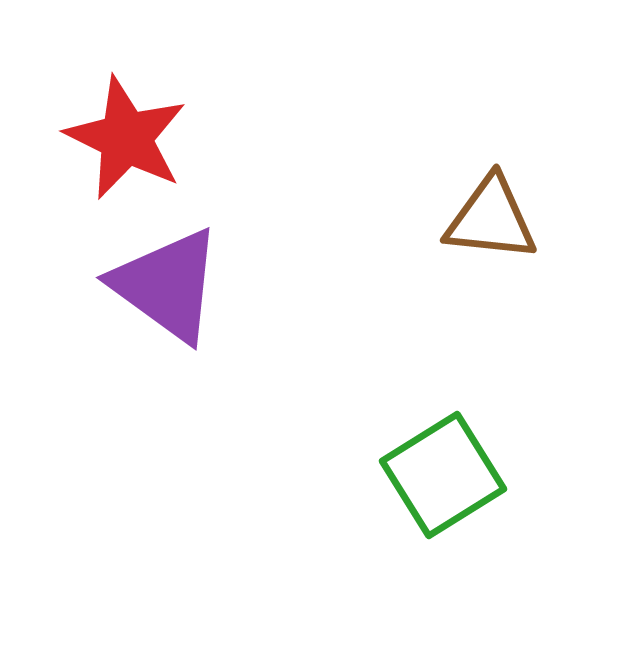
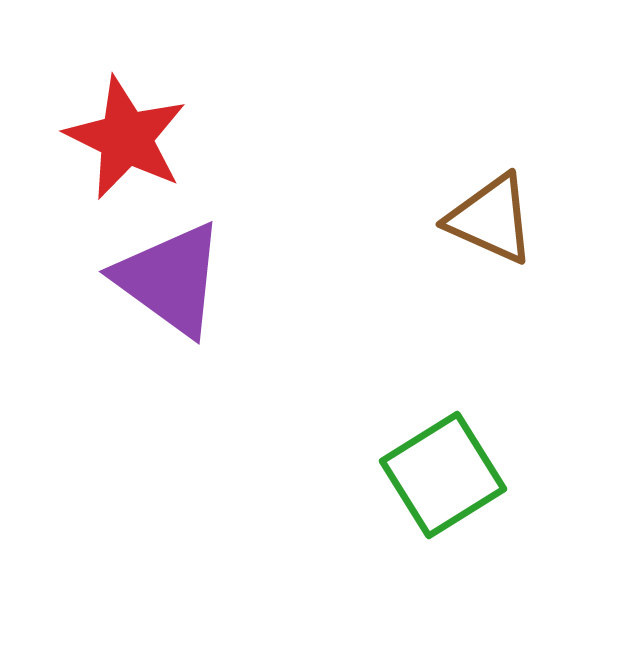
brown triangle: rotated 18 degrees clockwise
purple triangle: moved 3 px right, 6 px up
